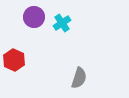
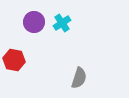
purple circle: moved 5 px down
red hexagon: rotated 15 degrees counterclockwise
